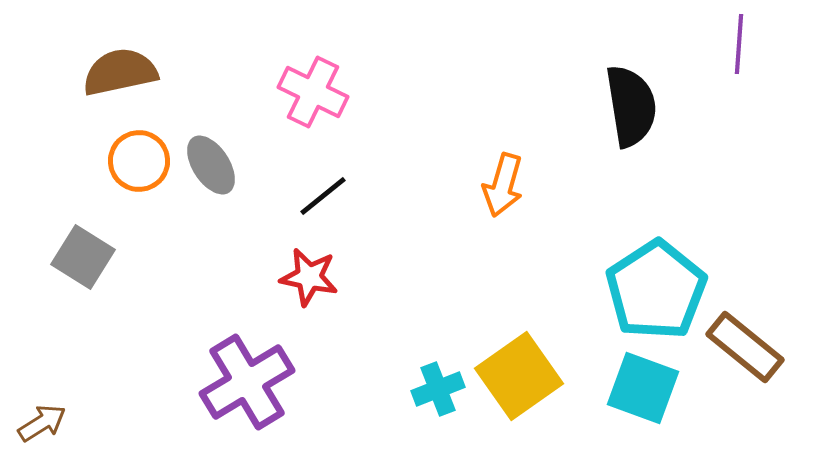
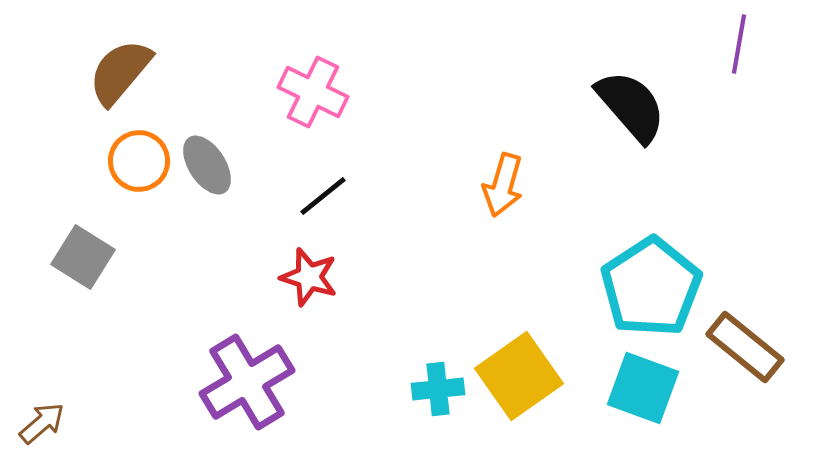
purple line: rotated 6 degrees clockwise
brown semicircle: rotated 38 degrees counterclockwise
black semicircle: rotated 32 degrees counterclockwise
gray ellipse: moved 4 px left
red star: rotated 6 degrees clockwise
cyan pentagon: moved 5 px left, 3 px up
cyan cross: rotated 15 degrees clockwise
brown arrow: rotated 9 degrees counterclockwise
